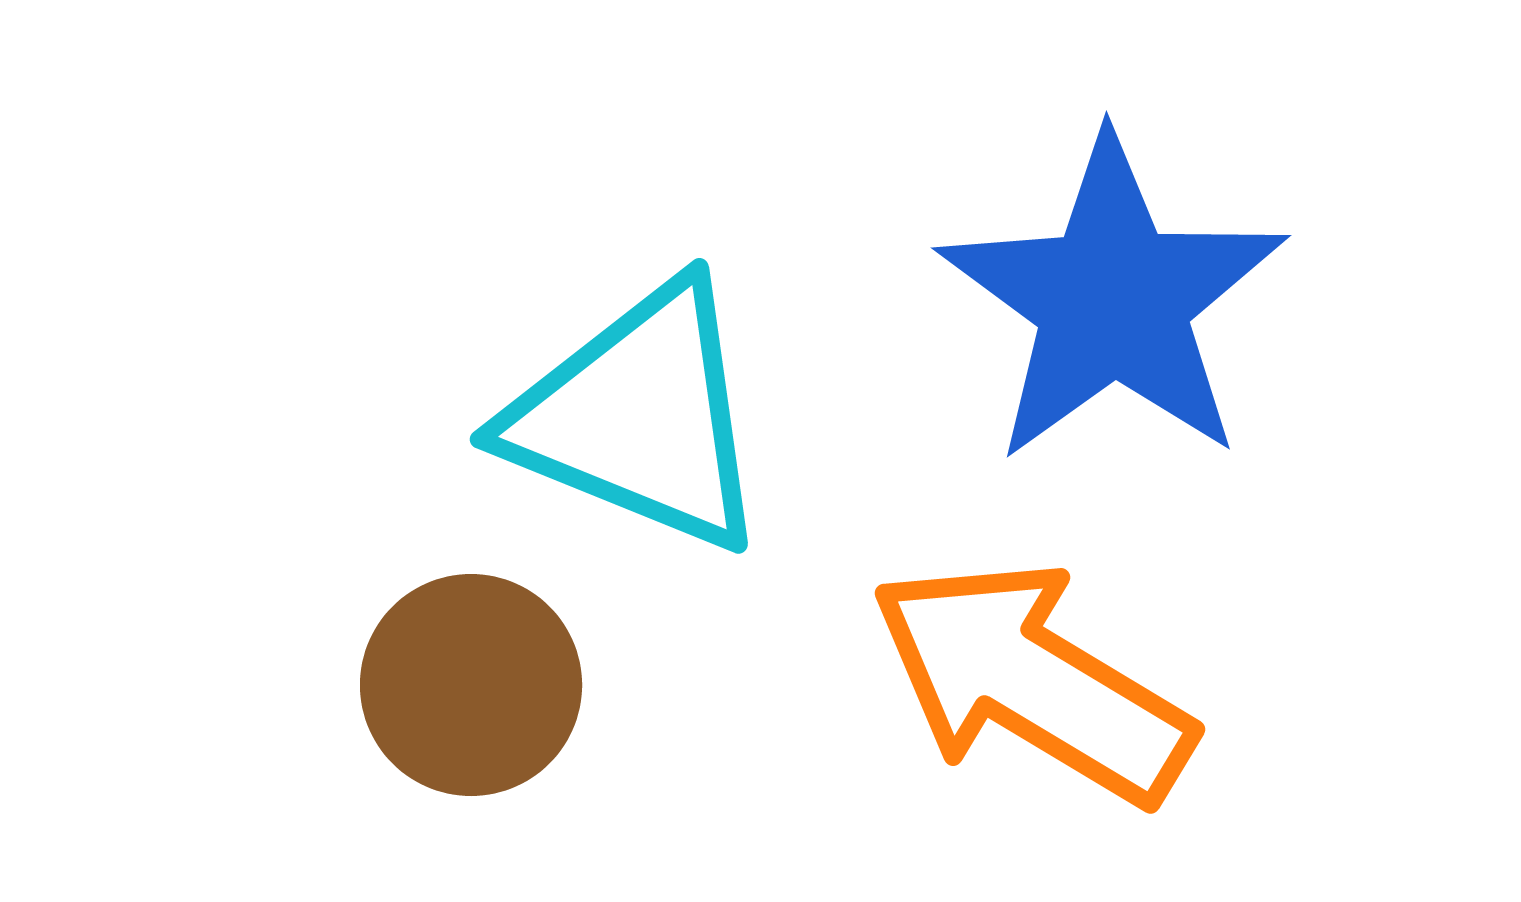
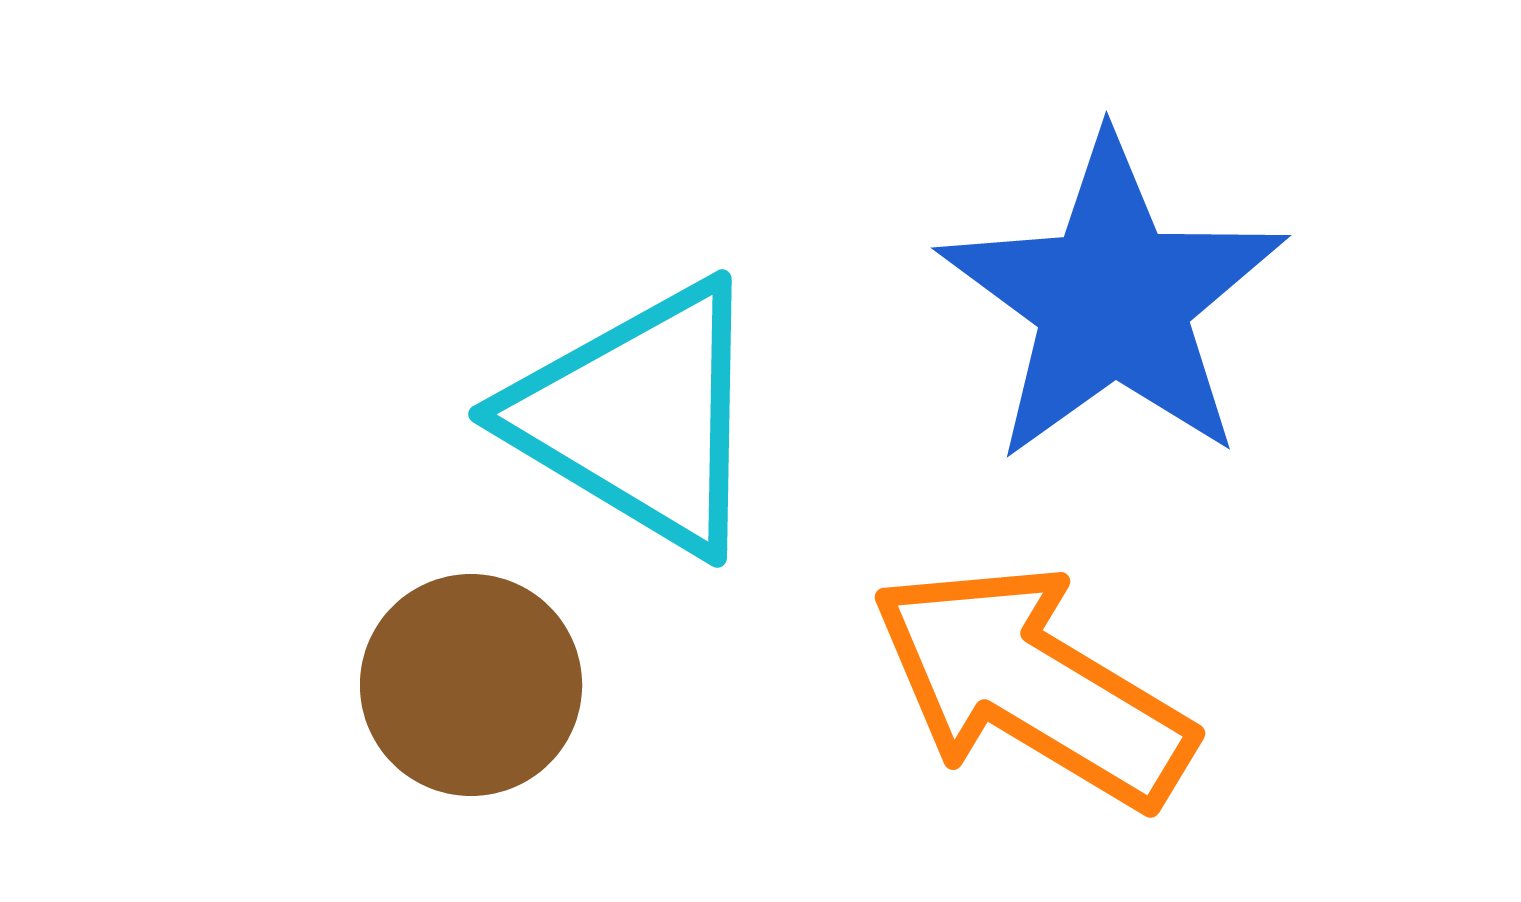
cyan triangle: rotated 9 degrees clockwise
orange arrow: moved 4 px down
